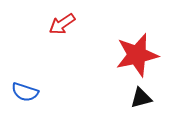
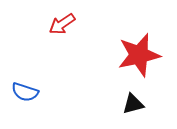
red star: moved 2 px right
black triangle: moved 8 px left, 6 px down
